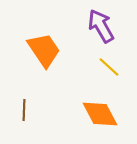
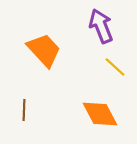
purple arrow: rotated 8 degrees clockwise
orange trapezoid: rotated 9 degrees counterclockwise
yellow line: moved 6 px right
